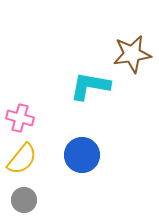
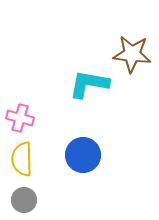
brown star: rotated 15 degrees clockwise
cyan L-shape: moved 1 px left, 2 px up
blue circle: moved 1 px right
yellow semicircle: rotated 140 degrees clockwise
